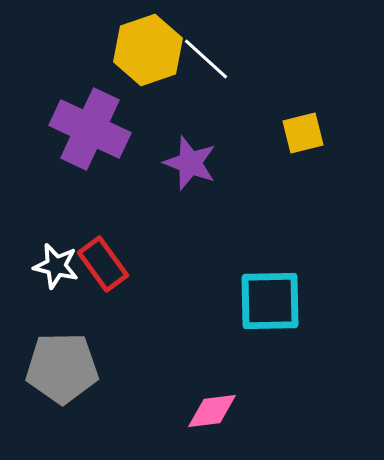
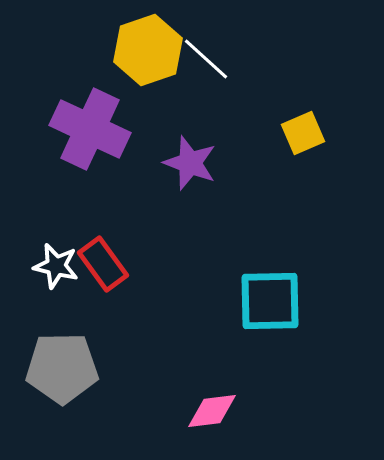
yellow square: rotated 9 degrees counterclockwise
